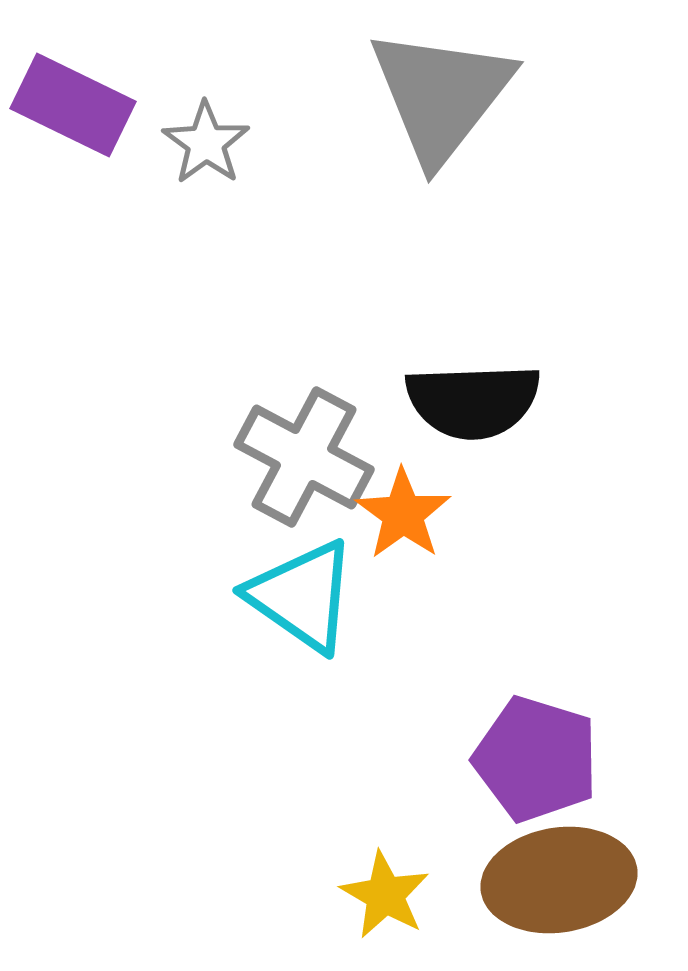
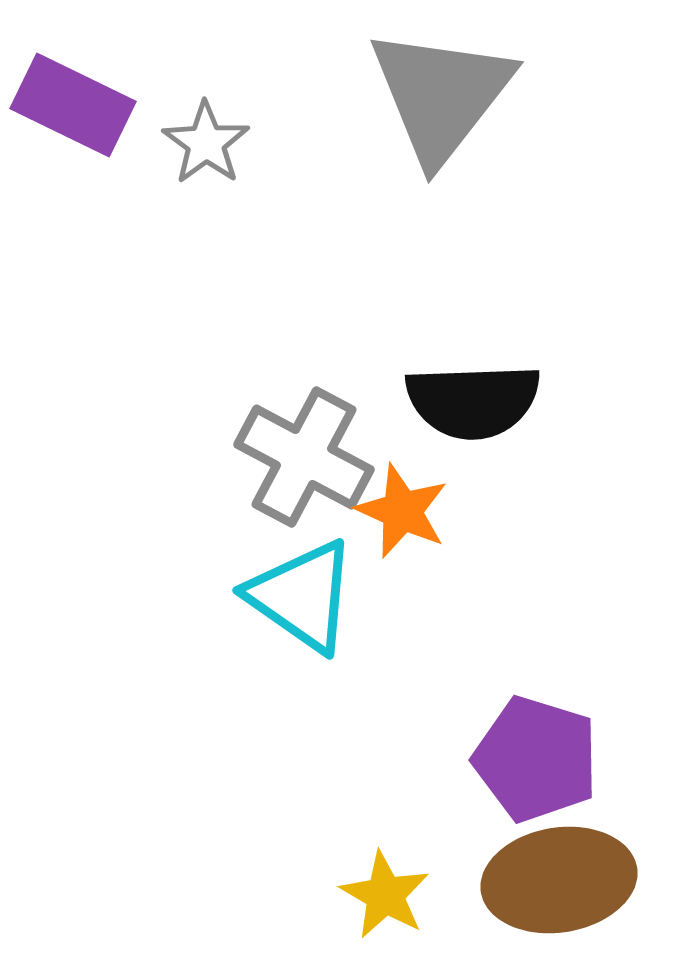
orange star: moved 1 px left, 3 px up; rotated 12 degrees counterclockwise
